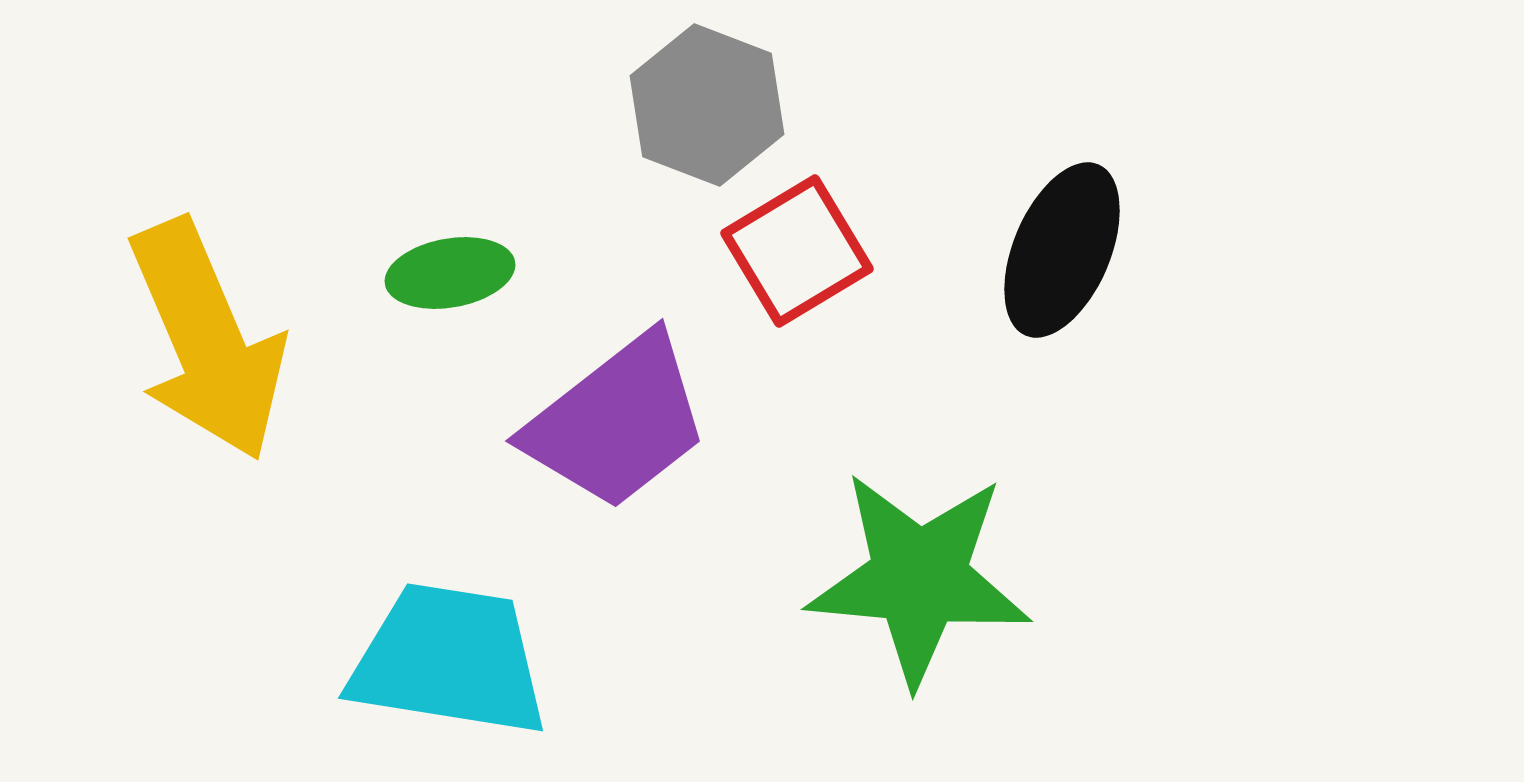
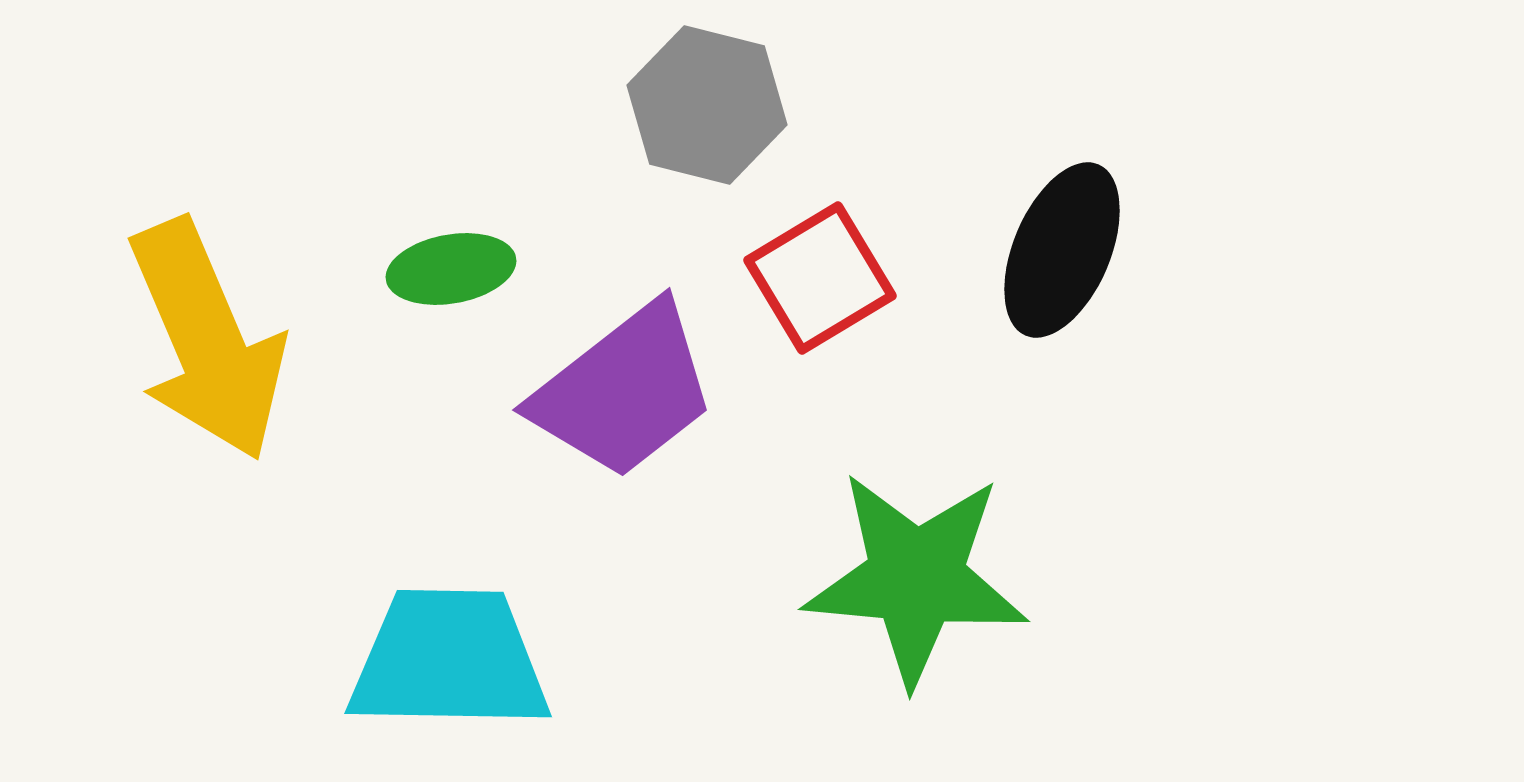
gray hexagon: rotated 7 degrees counterclockwise
red square: moved 23 px right, 27 px down
green ellipse: moved 1 px right, 4 px up
purple trapezoid: moved 7 px right, 31 px up
green star: moved 3 px left
cyan trapezoid: rotated 8 degrees counterclockwise
